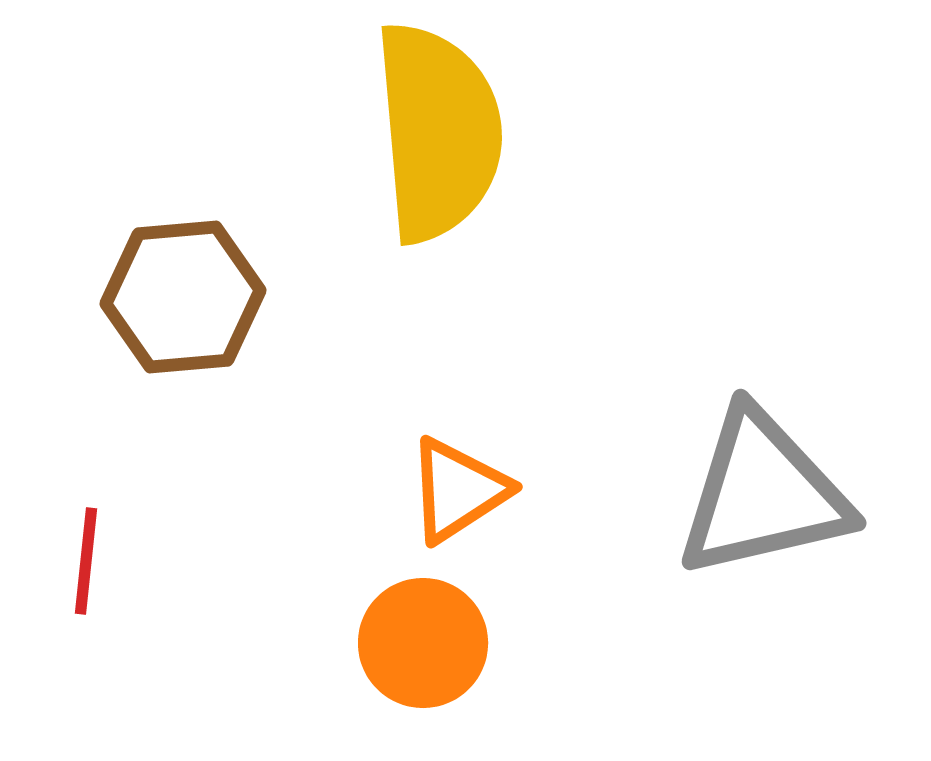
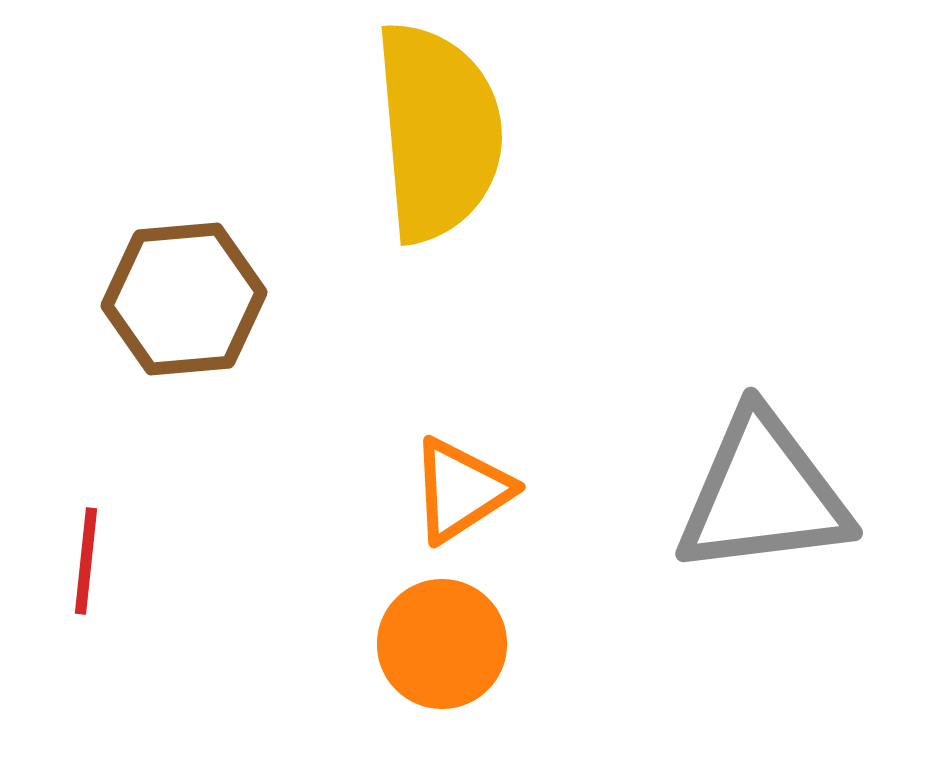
brown hexagon: moved 1 px right, 2 px down
orange triangle: moved 3 px right
gray triangle: rotated 6 degrees clockwise
orange circle: moved 19 px right, 1 px down
